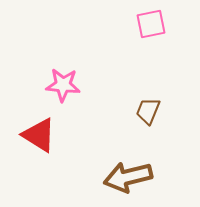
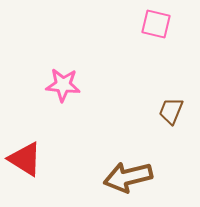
pink square: moved 5 px right; rotated 24 degrees clockwise
brown trapezoid: moved 23 px right
red triangle: moved 14 px left, 24 px down
